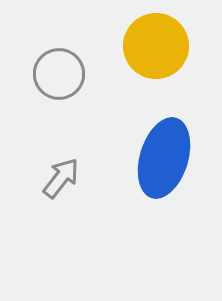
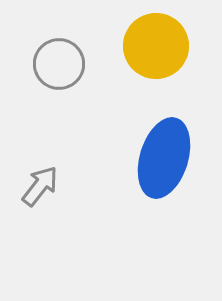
gray circle: moved 10 px up
gray arrow: moved 21 px left, 8 px down
